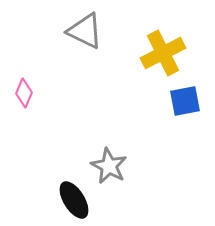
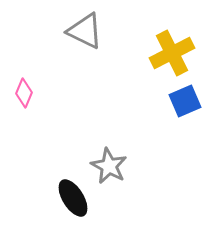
yellow cross: moved 9 px right
blue square: rotated 12 degrees counterclockwise
black ellipse: moved 1 px left, 2 px up
